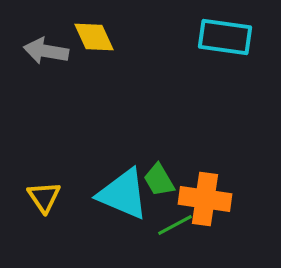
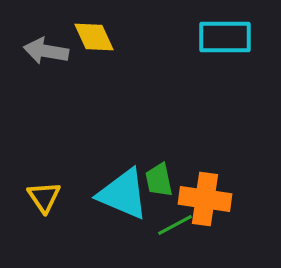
cyan rectangle: rotated 8 degrees counterclockwise
green trapezoid: rotated 18 degrees clockwise
